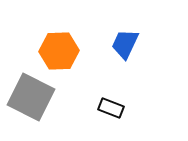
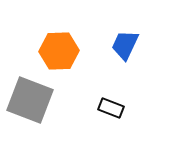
blue trapezoid: moved 1 px down
gray square: moved 1 px left, 3 px down; rotated 6 degrees counterclockwise
